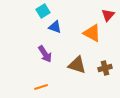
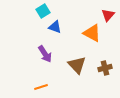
brown triangle: rotated 30 degrees clockwise
